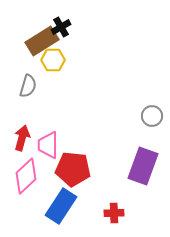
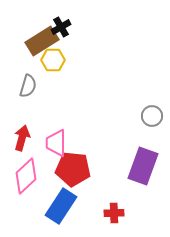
pink trapezoid: moved 8 px right, 2 px up
